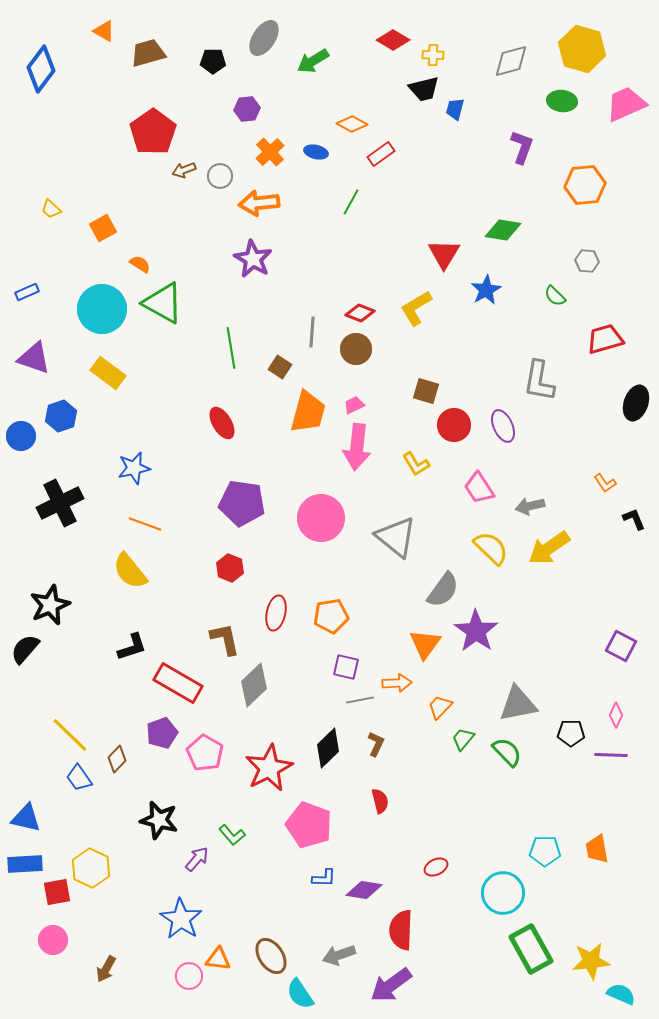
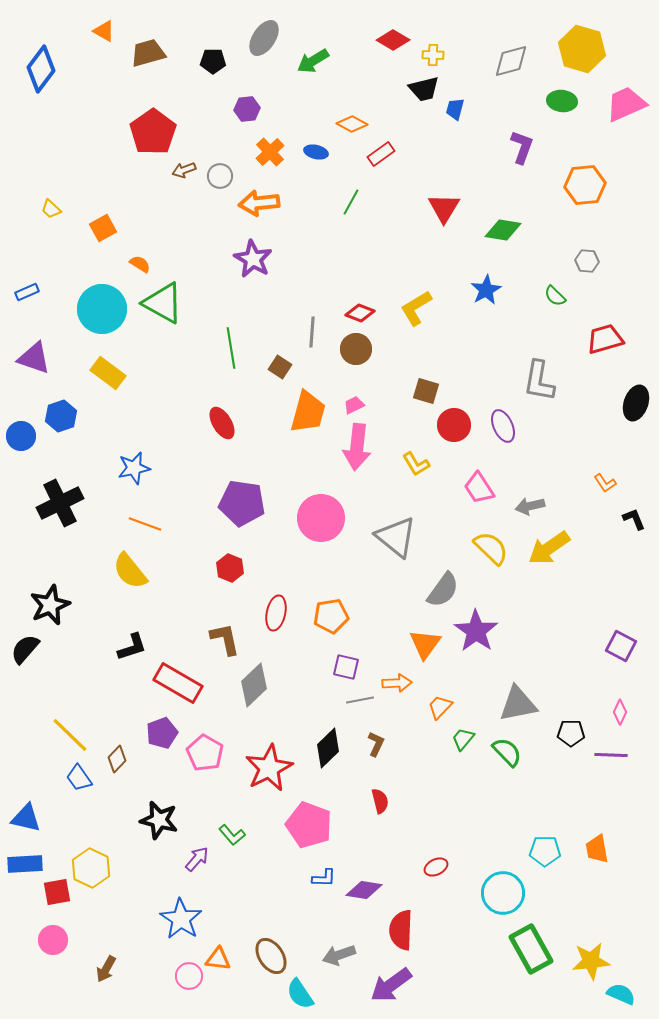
red triangle at (444, 254): moved 46 px up
pink diamond at (616, 715): moved 4 px right, 3 px up
